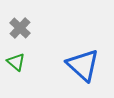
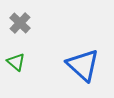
gray cross: moved 5 px up
